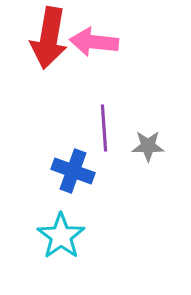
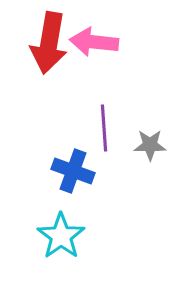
red arrow: moved 5 px down
gray star: moved 2 px right, 1 px up
